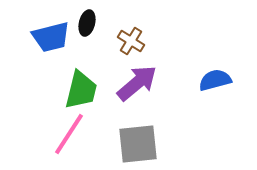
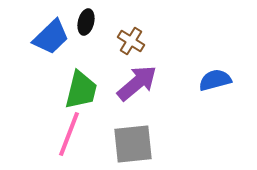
black ellipse: moved 1 px left, 1 px up
blue trapezoid: rotated 30 degrees counterclockwise
pink line: rotated 12 degrees counterclockwise
gray square: moved 5 px left
